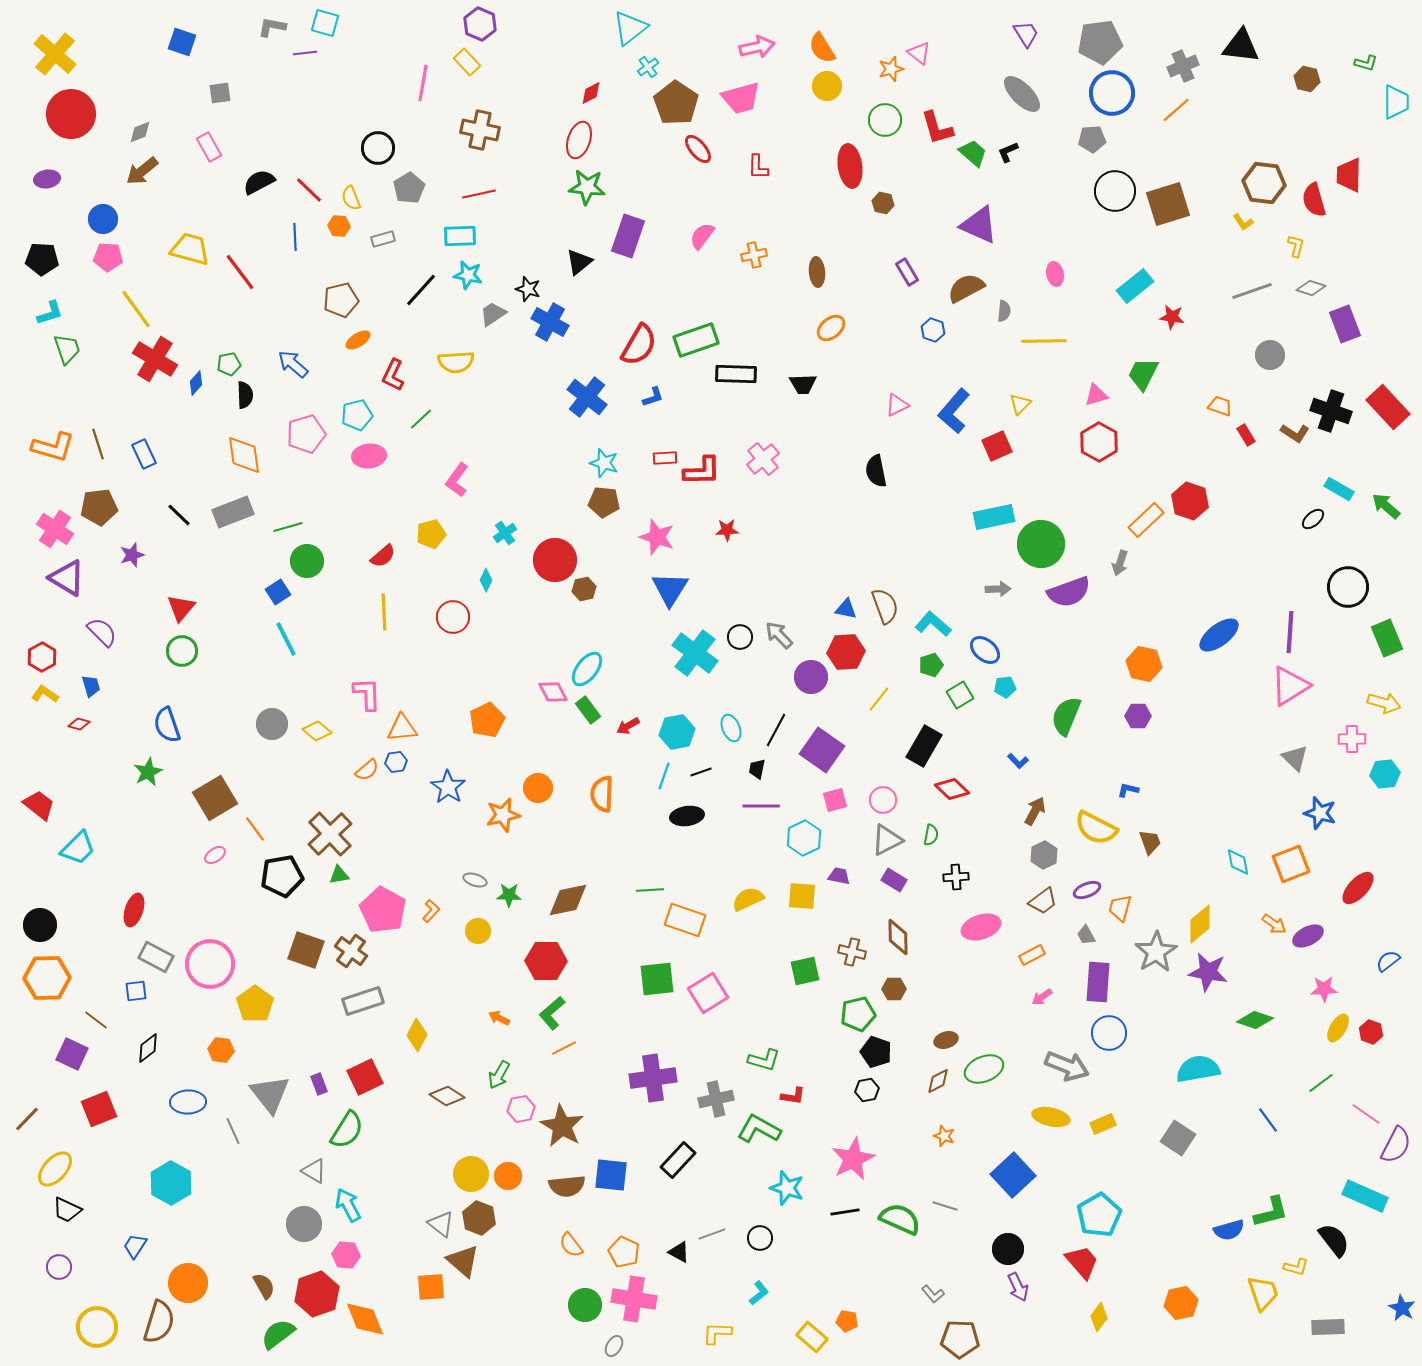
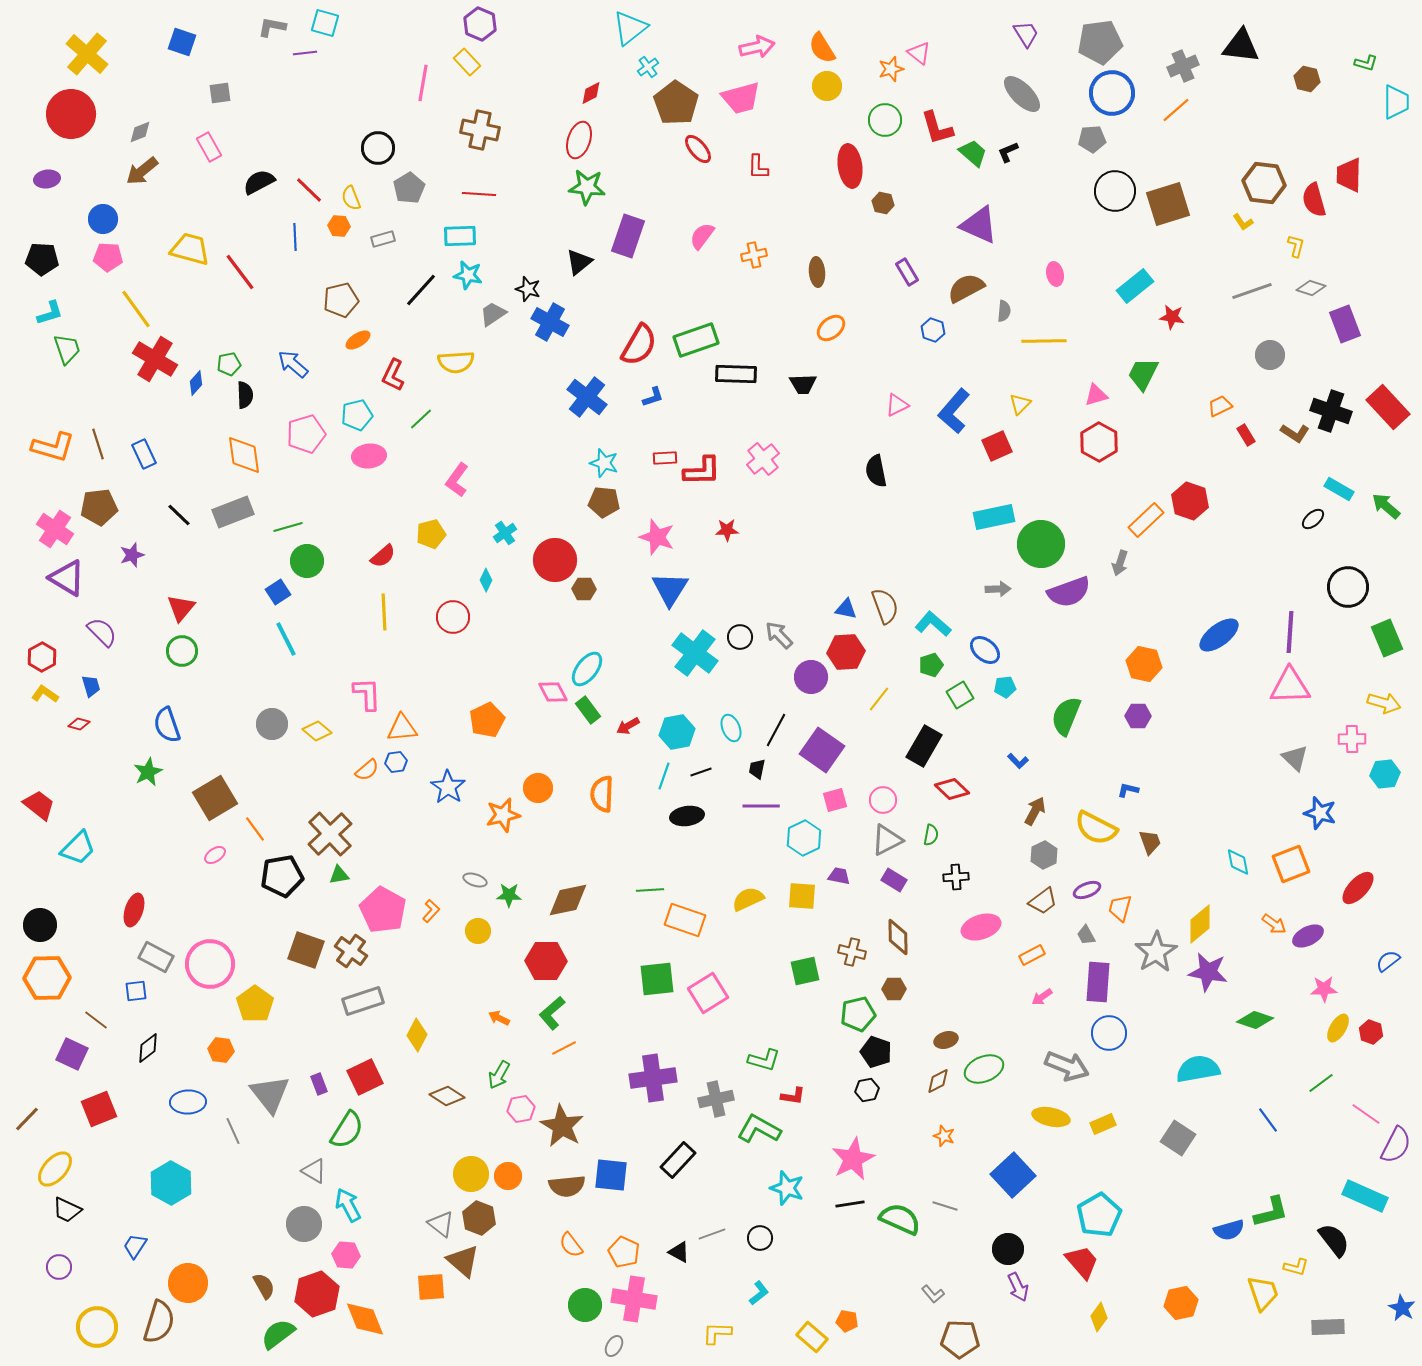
yellow cross at (55, 54): moved 32 px right
red line at (479, 194): rotated 16 degrees clockwise
orange trapezoid at (1220, 406): rotated 45 degrees counterclockwise
brown hexagon at (584, 589): rotated 15 degrees clockwise
pink triangle at (1290, 686): rotated 30 degrees clockwise
black line at (845, 1212): moved 5 px right, 8 px up
